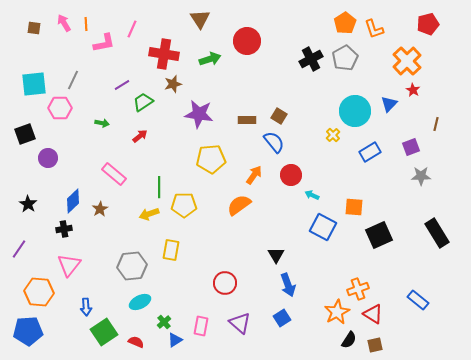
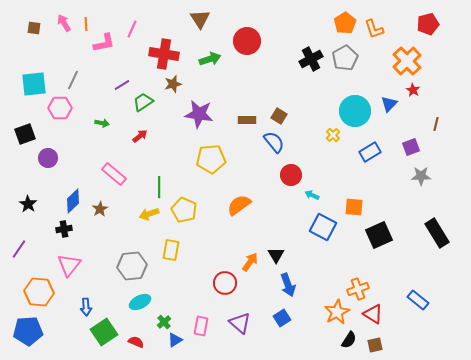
orange arrow at (254, 175): moved 4 px left, 87 px down
yellow pentagon at (184, 205): moved 5 px down; rotated 25 degrees clockwise
